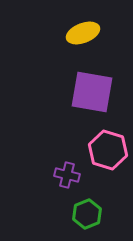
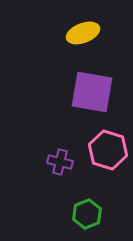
purple cross: moved 7 px left, 13 px up
